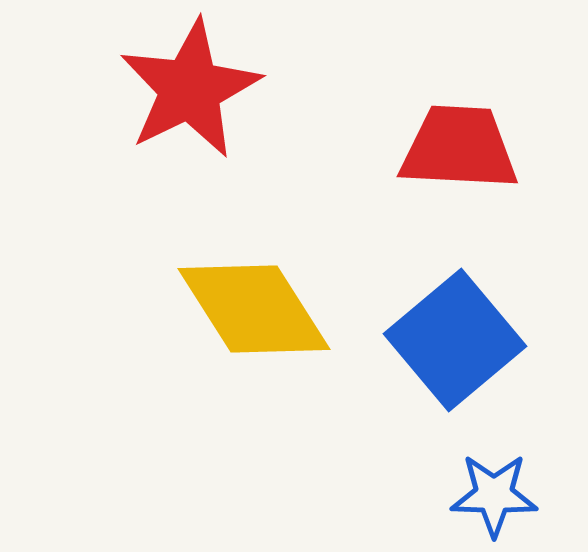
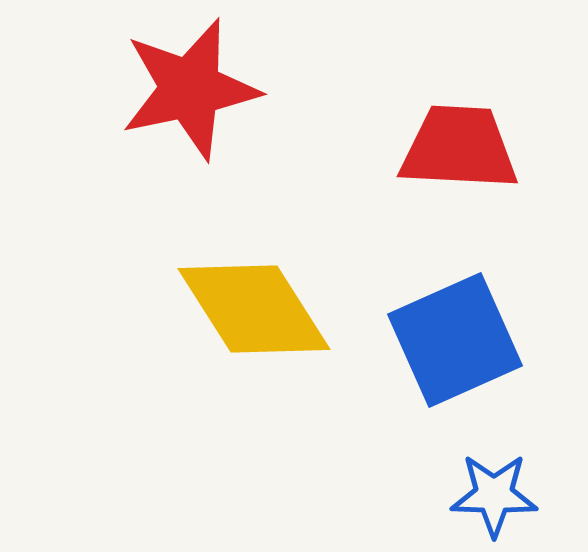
red star: rotated 14 degrees clockwise
blue square: rotated 16 degrees clockwise
